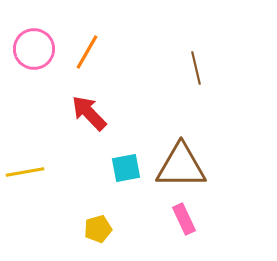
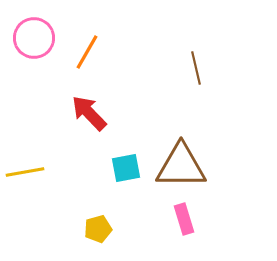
pink circle: moved 11 px up
pink rectangle: rotated 8 degrees clockwise
